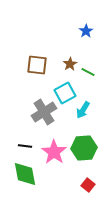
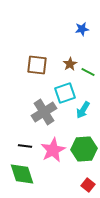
blue star: moved 4 px left, 2 px up; rotated 24 degrees clockwise
cyan square: rotated 10 degrees clockwise
green hexagon: moved 1 px down
pink star: moved 1 px left, 2 px up; rotated 10 degrees clockwise
green diamond: moved 3 px left; rotated 8 degrees counterclockwise
